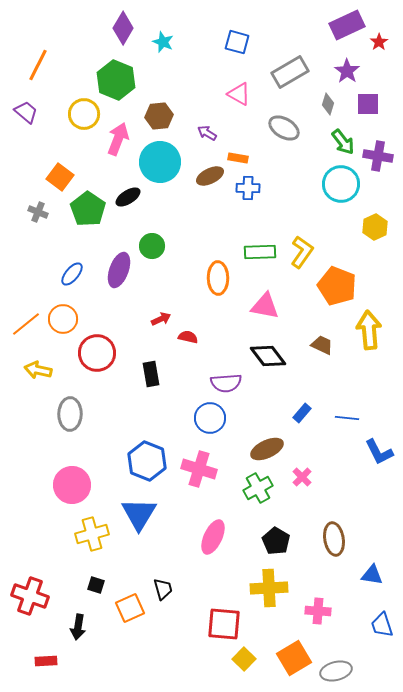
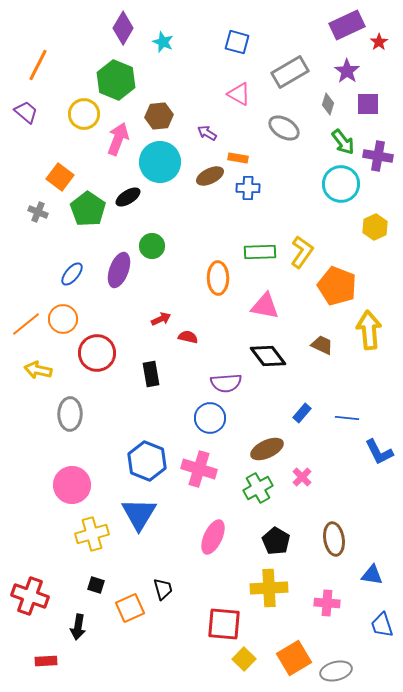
pink cross at (318, 611): moved 9 px right, 8 px up
